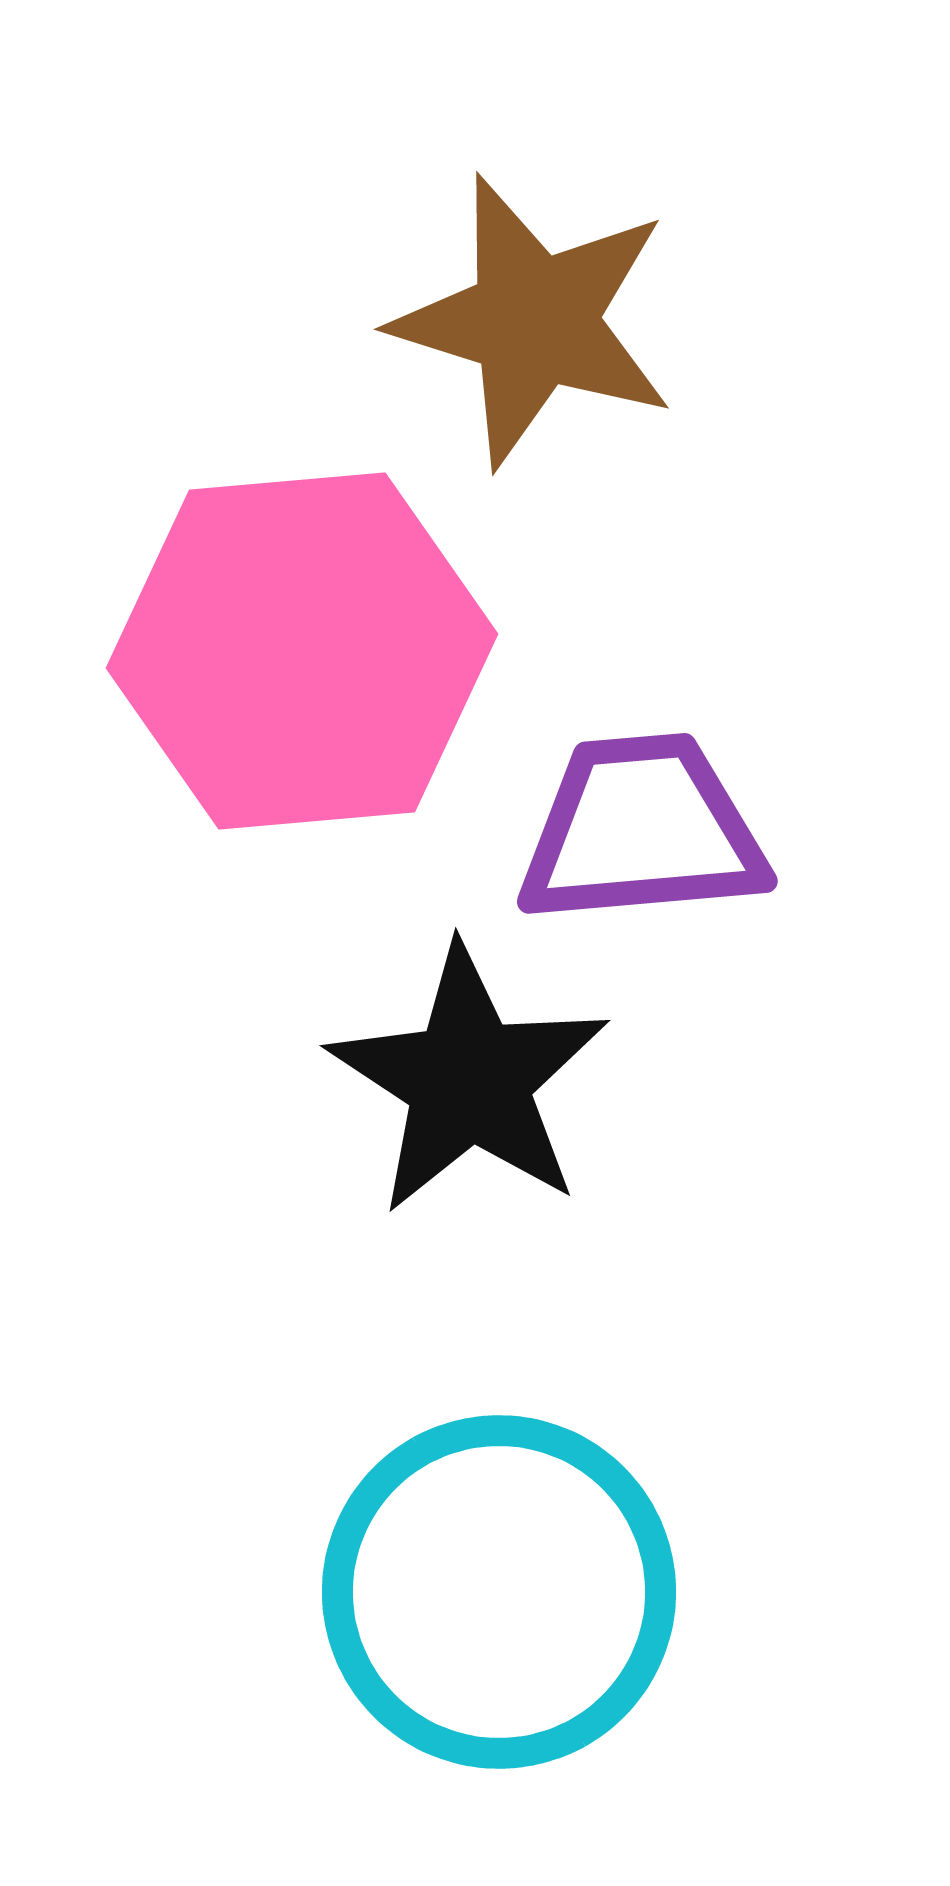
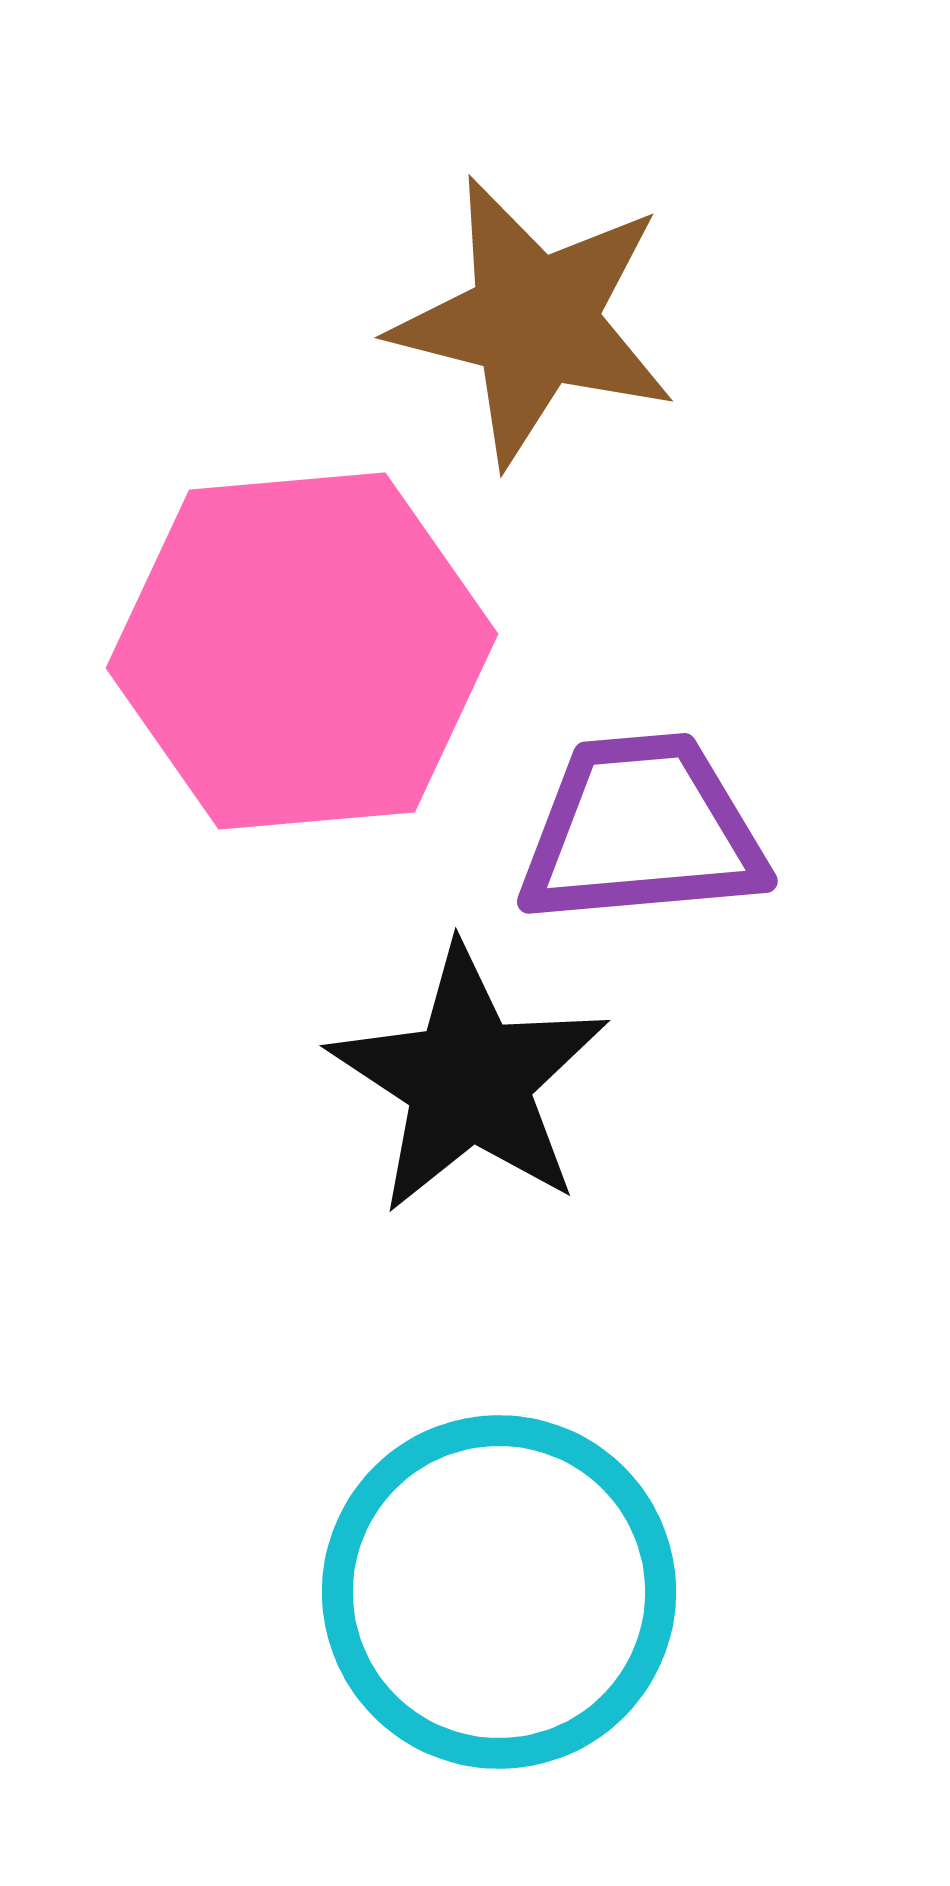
brown star: rotated 3 degrees counterclockwise
